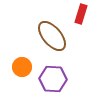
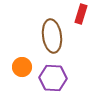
brown ellipse: rotated 32 degrees clockwise
purple hexagon: moved 1 px up
